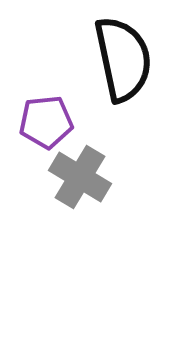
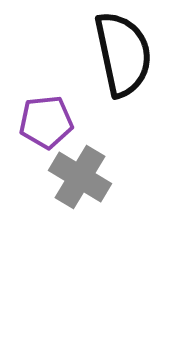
black semicircle: moved 5 px up
